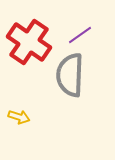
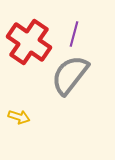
purple line: moved 6 px left, 1 px up; rotated 40 degrees counterclockwise
gray semicircle: rotated 36 degrees clockwise
